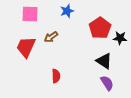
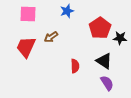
pink square: moved 2 px left
red semicircle: moved 19 px right, 10 px up
